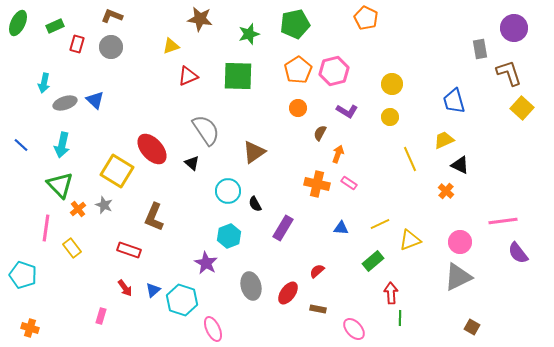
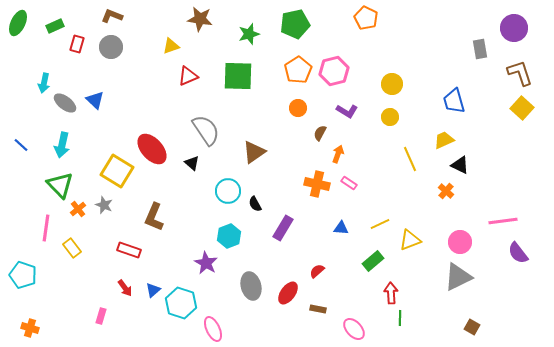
brown L-shape at (509, 73): moved 11 px right
gray ellipse at (65, 103): rotated 55 degrees clockwise
cyan hexagon at (182, 300): moved 1 px left, 3 px down
